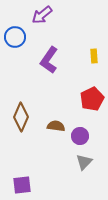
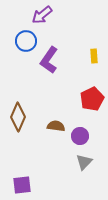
blue circle: moved 11 px right, 4 px down
brown diamond: moved 3 px left
